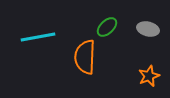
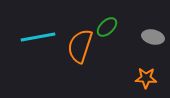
gray ellipse: moved 5 px right, 8 px down
orange semicircle: moved 5 px left, 11 px up; rotated 16 degrees clockwise
orange star: moved 3 px left, 2 px down; rotated 25 degrees clockwise
